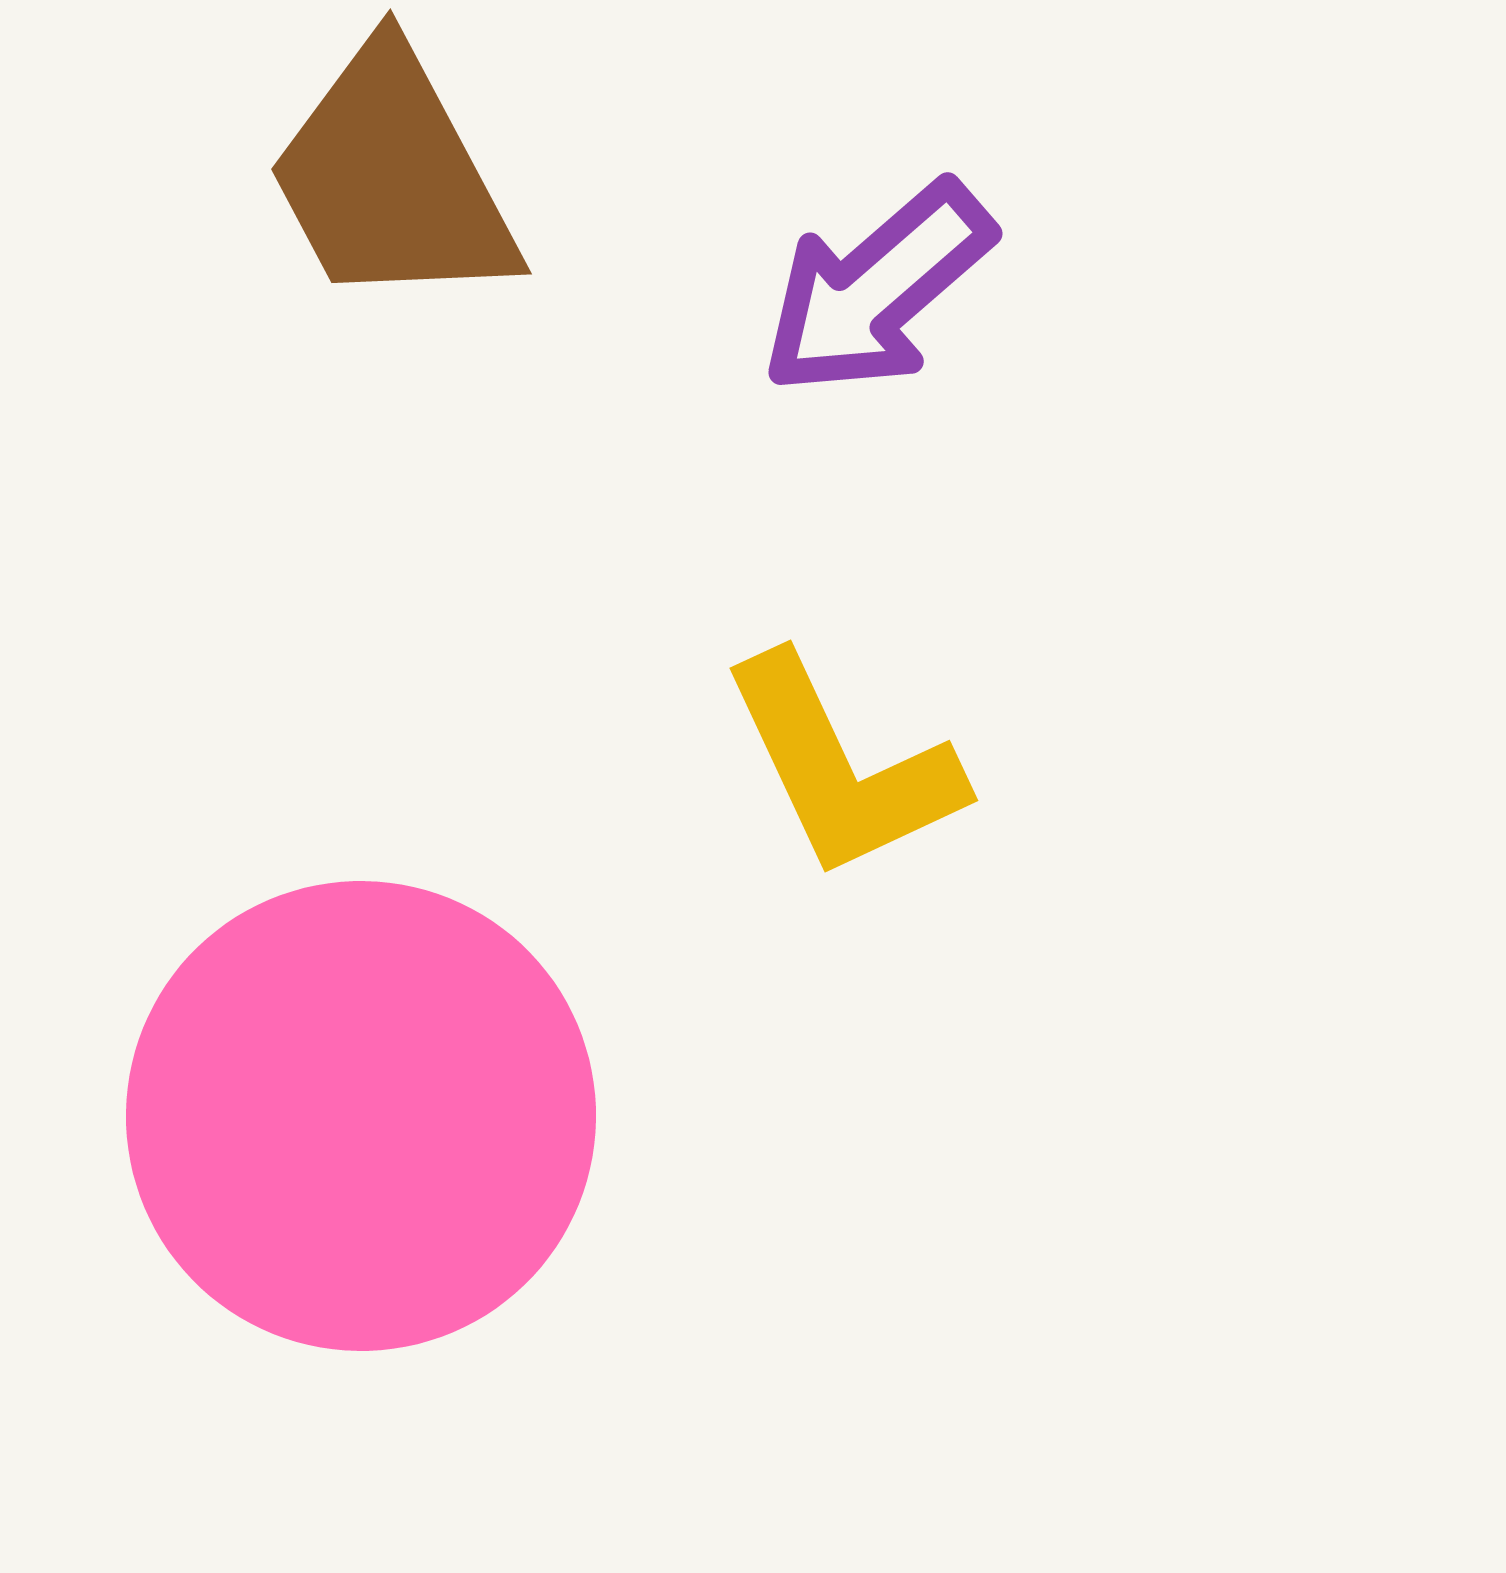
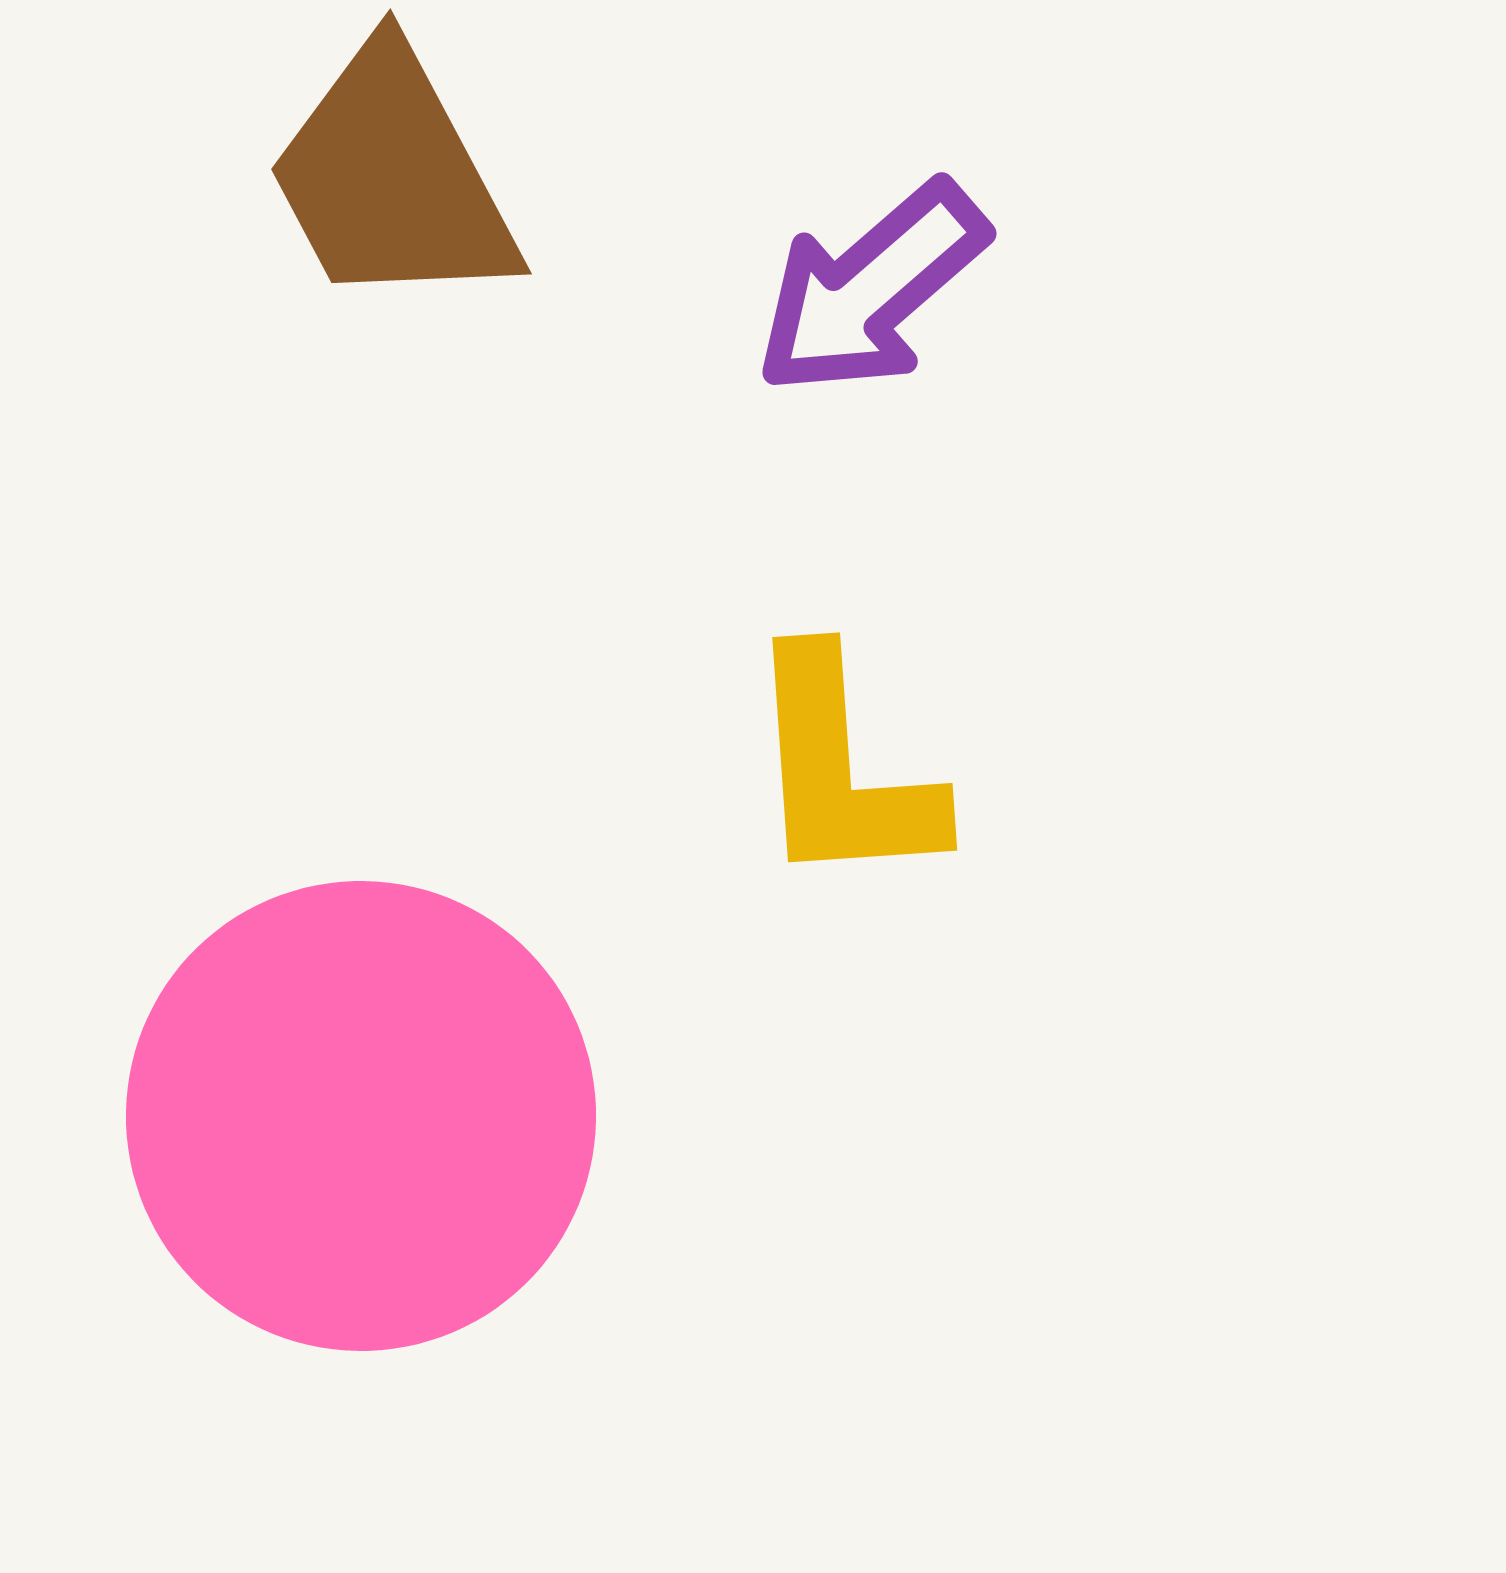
purple arrow: moved 6 px left
yellow L-shape: moved 3 px down; rotated 21 degrees clockwise
